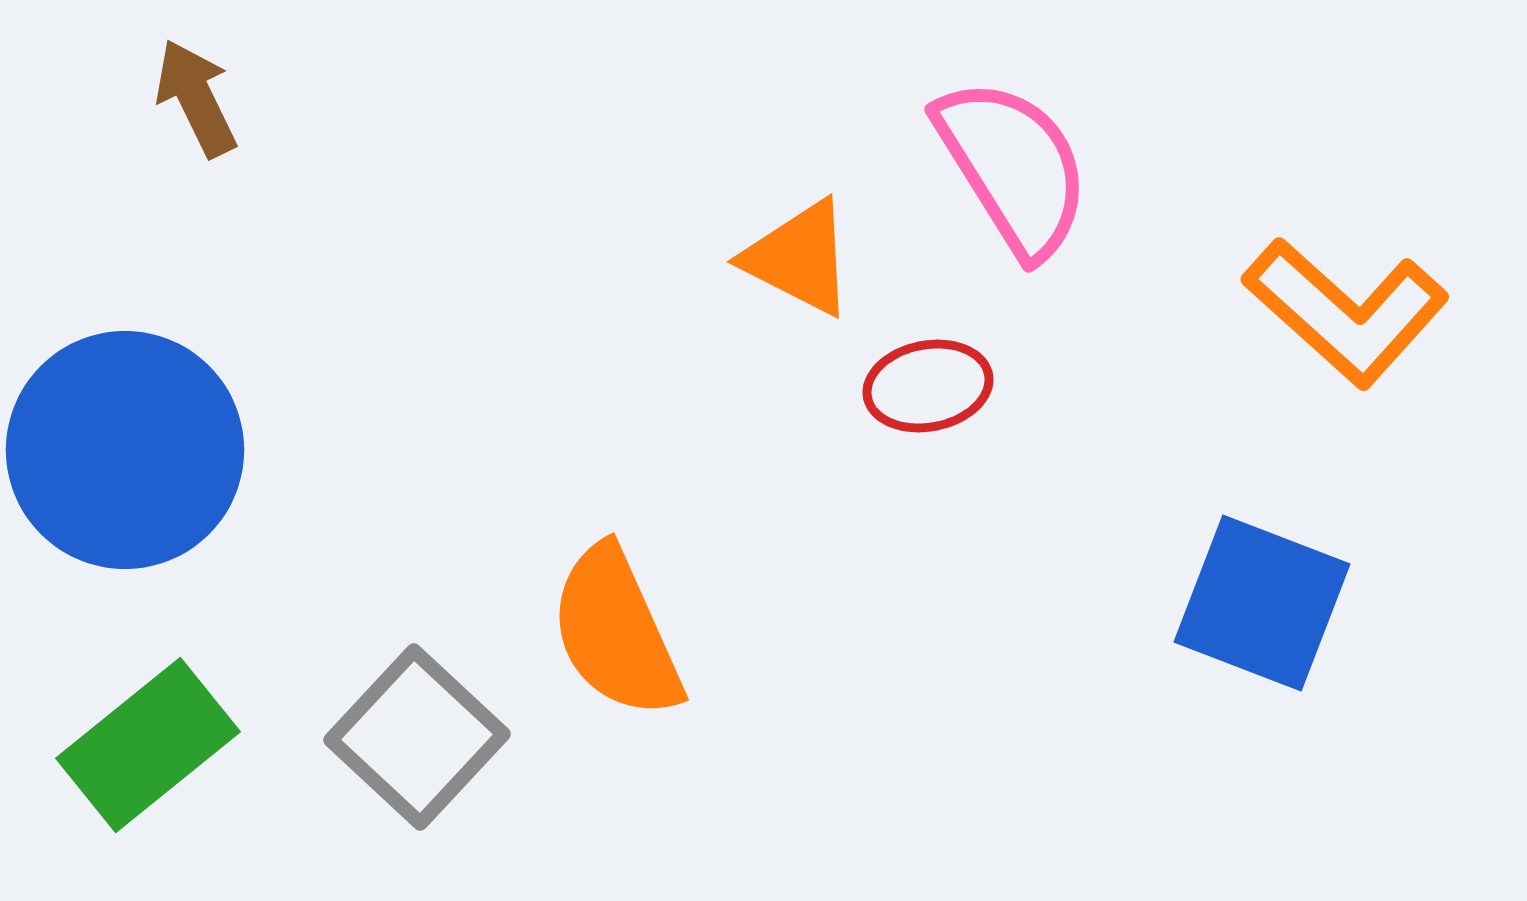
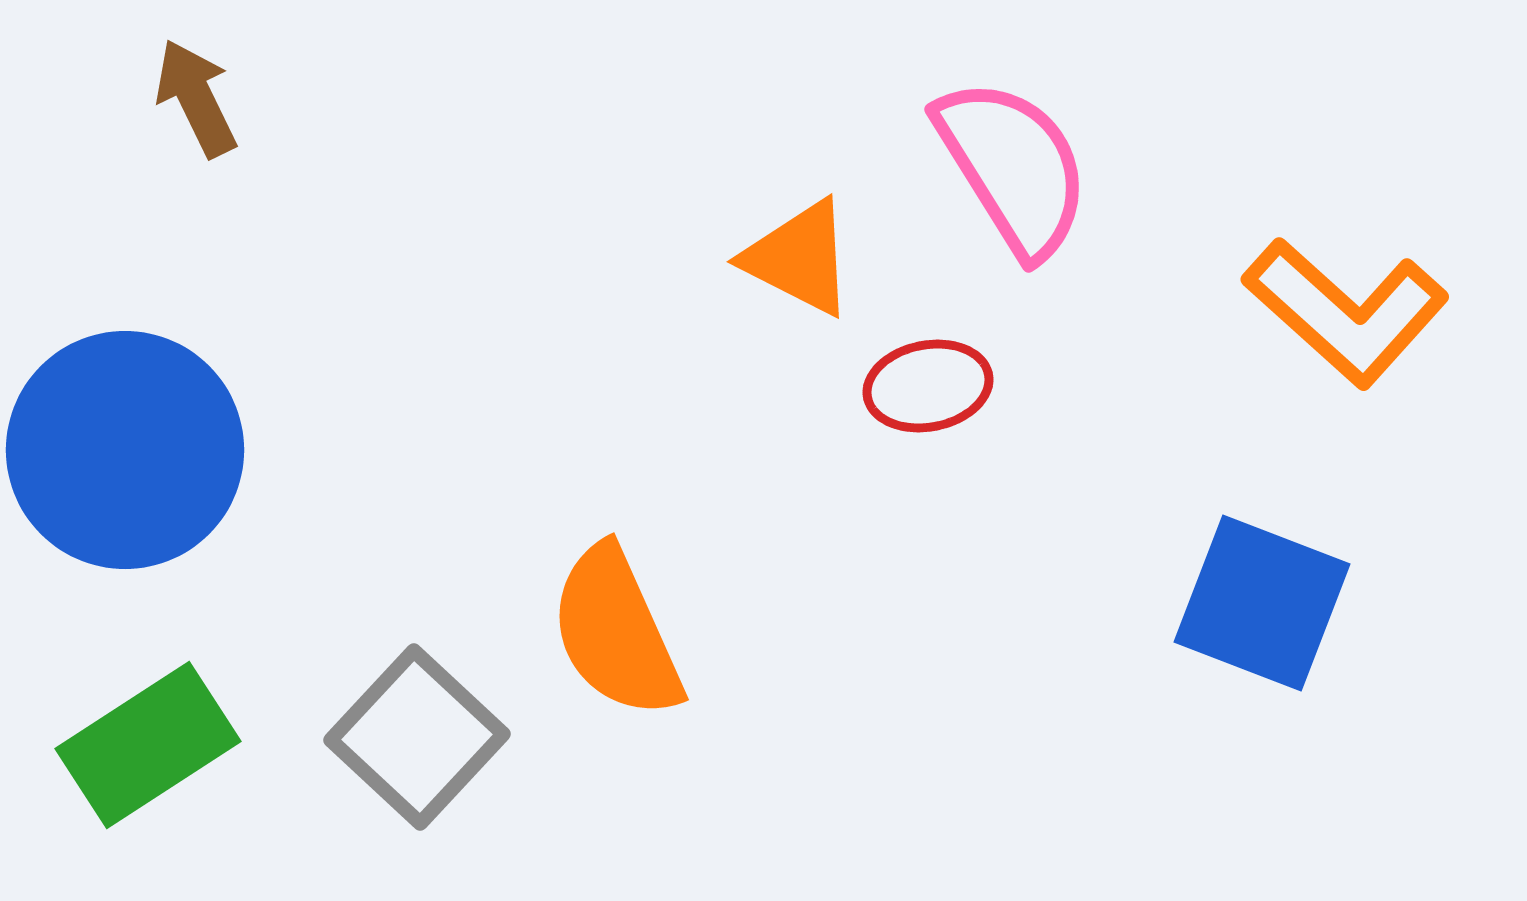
green rectangle: rotated 6 degrees clockwise
